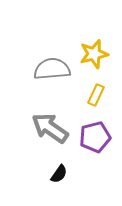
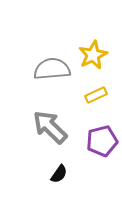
yellow star: moved 1 px left, 1 px down; rotated 12 degrees counterclockwise
yellow rectangle: rotated 40 degrees clockwise
gray arrow: moved 1 px up; rotated 9 degrees clockwise
purple pentagon: moved 7 px right, 4 px down
